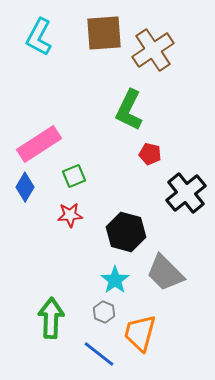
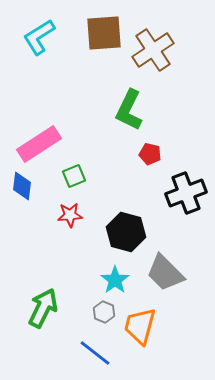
cyan L-shape: rotated 30 degrees clockwise
blue diamond: moved 3 px left, 1 px up; rotated 24 degrees counterclockwise
black cross: rotated 18 degrees clockwise
green arrow: moved 8 px left, 10 px up; rotated 24 degrees clockwise
orange trapezoid: moved 7 px up
blue line: moved 4 px left, 1 px up
